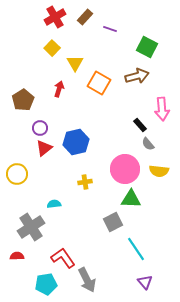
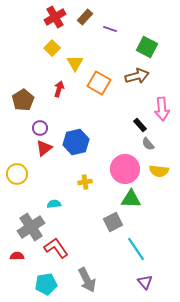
red L-shape: moved 7 px left, 10 px up
